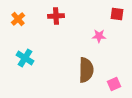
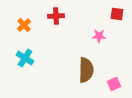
orange cross: moved 6 px right, 6 px down
